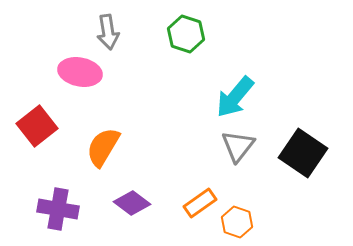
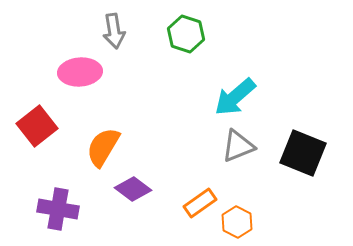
gray arrow: moved 6 px right, 1 px up
pink ellipse: rotated 15 degrees counterclockwise
cyan arrow: rotated 9 degrees clockwise
gray triangle: rotated 30 degrees clockwise
black square: rotated 12 degrees counterclockwise
purple diamond: moved 1 px right, 14 px up
orange hexagon: rotated 8 degrees clockwise
